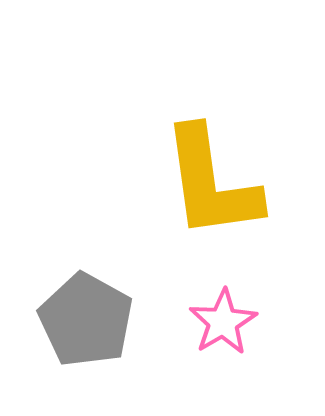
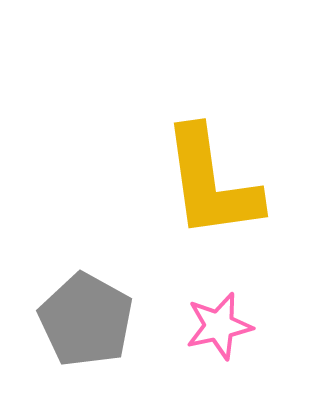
pink star: moved 4 px left, 4 px down; rotated 18 degrees clockwise
